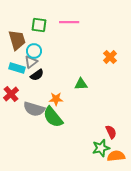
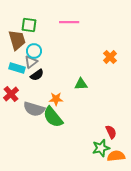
green square: moved 10 px left
